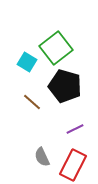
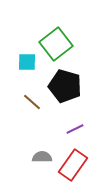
green square: moved 4 px up
cyan square: rotated 30 degrees counterclockwise
gray semicircle: rotated 114 degrees clockwise
red rectangle: rotated 8 degrees clockwise
